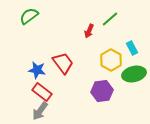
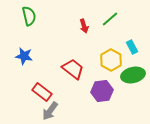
green semicircle: rotated 114 degrees clockwise
red arrow: moved 5 px left, 5 px up; rotated 40 degrees counterclockwise
cyan rectangle: moved 1 px up
red trapezoid: moved 10 px right, 6 px down; rotated 15 degrees counterclockwise
blue star: moved 13 px left, 14 px up
green ellipse: moved 1 px left, 1 px down
gray arrow: moved 10 px right
